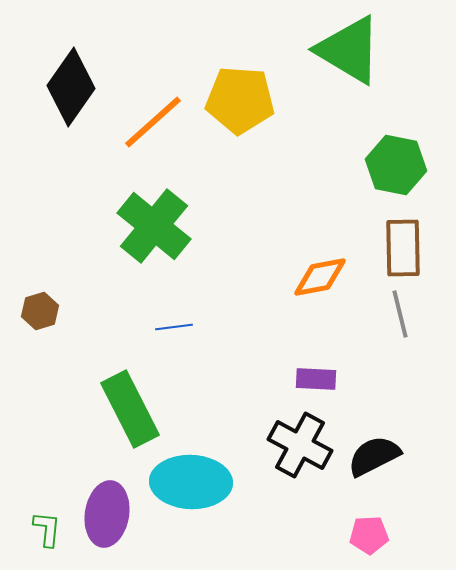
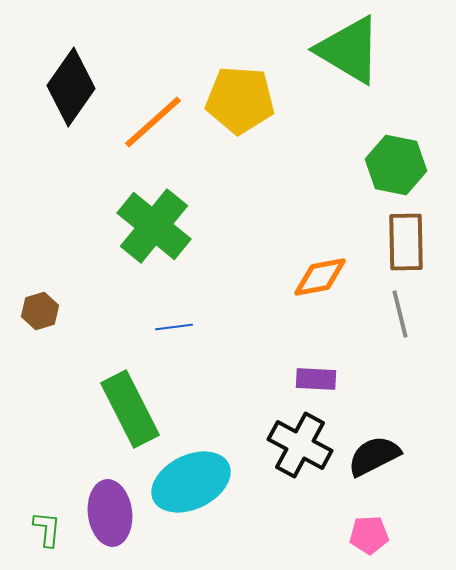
brown rectangle: moved 3 px right, 6 px up
cyan ellipse: rotated 28 degrees counterclockwise
purple ellipse: moved 3 px right, 1 px up; rotated 16 degrees counterclockwise
